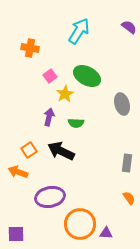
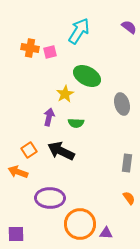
pink square: moved 24 px up; rotated 24 degrees clockwise
purple ellipse: moved 1 px down; rotated 12 degrees clockwise
